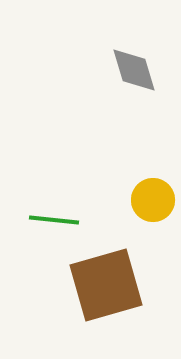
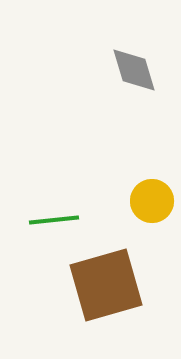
yellow circle: moved 1 px left, 1 px down
green line: rotated 12 degrees counterclockwise
